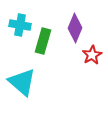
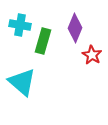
red star: rotated 12 degrees counterclockwise
